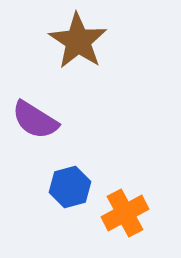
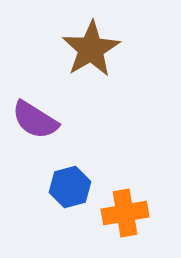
brown star: moved 13 px right, 8 px down; rotated 8 degrees clockwise
orange cross: rotated 18 degrees clockwise
